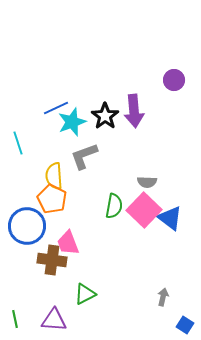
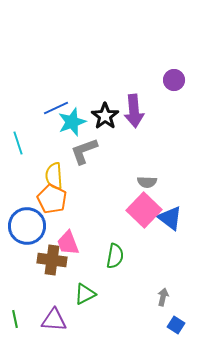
gray L-shape: moved 5 px up
green semicircle: moved 1 px right, 50 px down
blue square: moved 9 px left
